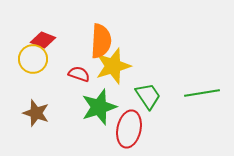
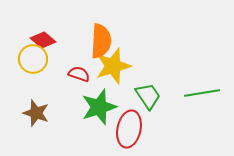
red diamond: rotated 20 degrees clockwise
